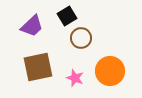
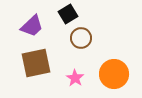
black square: moved 1 px right, 2 px up
brown square: moved 2 px left, 4 px up
orange circle: moved 4 px right, 3 px down
pink star: rotated 12 degrees clockwise
